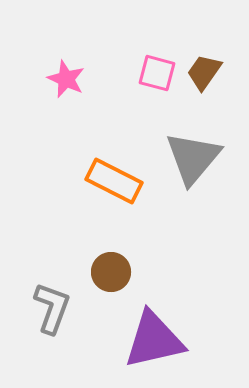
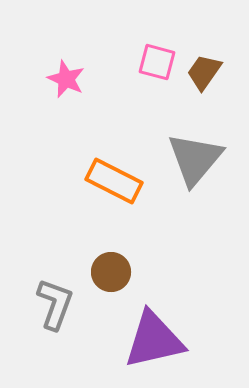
pink square: moved 11 px up
gray triangle: moved 2 px right, 1 px down
gray L-shape: moved 3 px right, 4 px up
